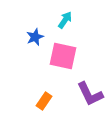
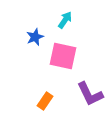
orange rectangle: moved 1 px right
